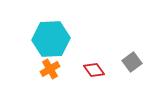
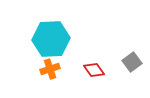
orange cross: rotated 12 degrees clockwise
